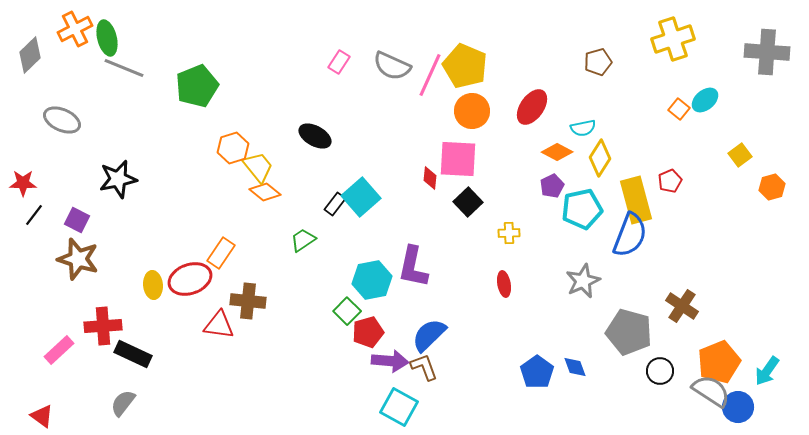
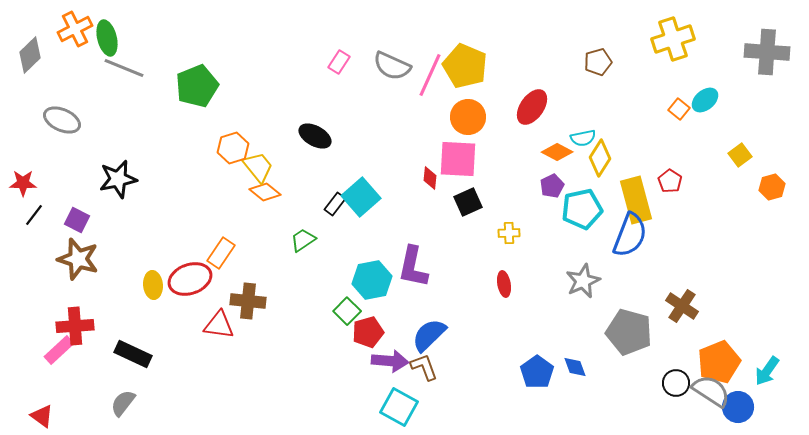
orange circle at (472, 111): moved 4 px left, 6 px down
cyan semicircle at (583, 128): moved 10 px down
red pentagon at (670, 181): rotated 15 degrees counterclockwise
black square at (468, 202): rotated 20 degrees clockwise
red cross at (103, 326): moved 28 px left
black circle at (660, 371): moved 16 px right, 12 px down
